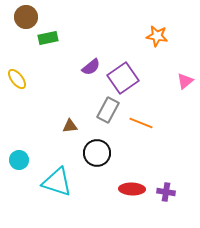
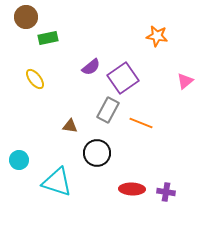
yellow ellipse: moved 18 px right
brown triangle: rotated 14 degrees clockwise
